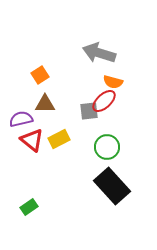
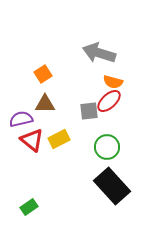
orange square: moved 3 px right, 1 px up
red ellipse: moved 5 px right
